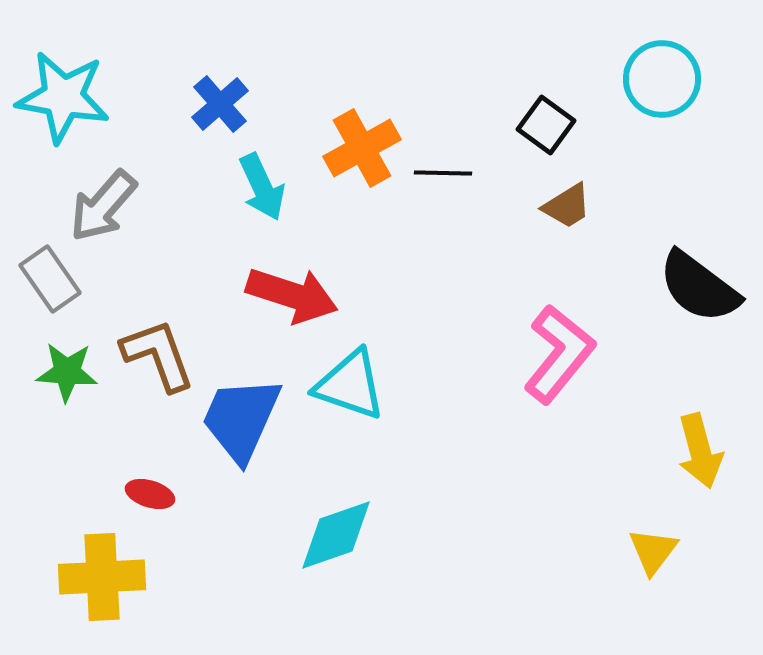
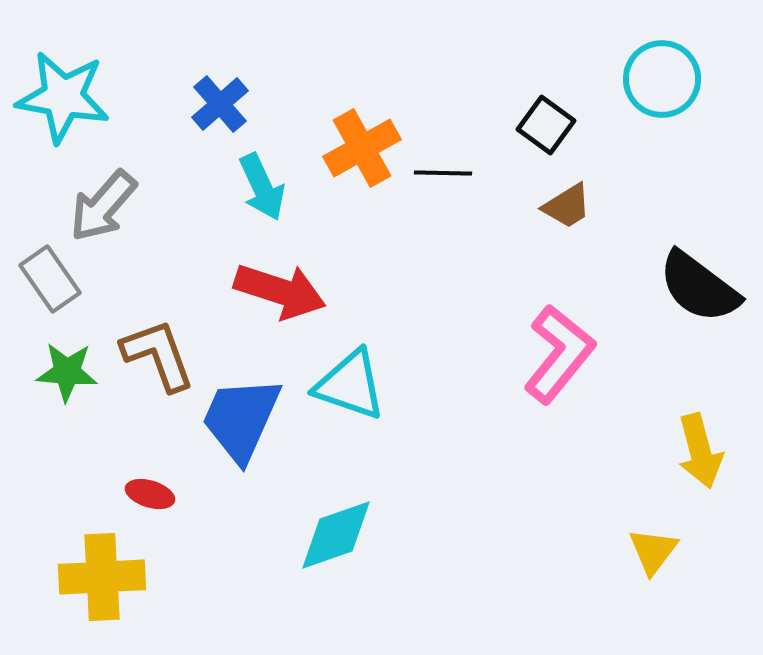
red arrow: moved 12 px left, 4 px up
